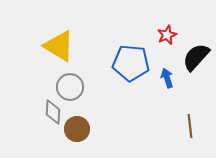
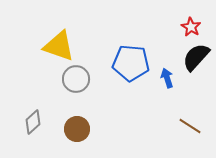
red star: moved 24 px right, 8 px up; rotated 18 degrees counterclockwise
yellow triangle: rotated 12 degrees counterclockwise
gray circle: moved 6 px right, 8 px up
gray diamond: moved 20 px left, 10 px down; rotated 45 degrees clockwise
brown line: rotated 50 degrees counterclockwise
